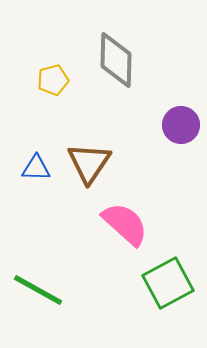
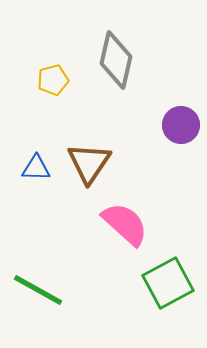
gray diamond: rotated 12 degrees clockwise
